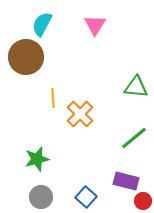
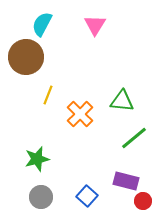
green triangle: moved 14 px left, 14 px down
yellow line: moved 5 px left, 3 px up; rotated 24 degrees clockwise
blue square: moved 1 px right, 1 px up
